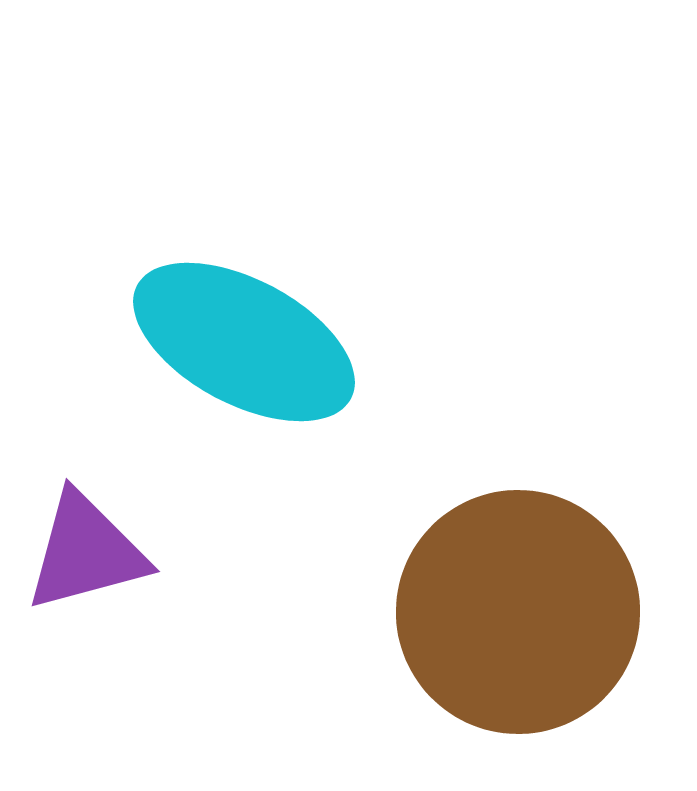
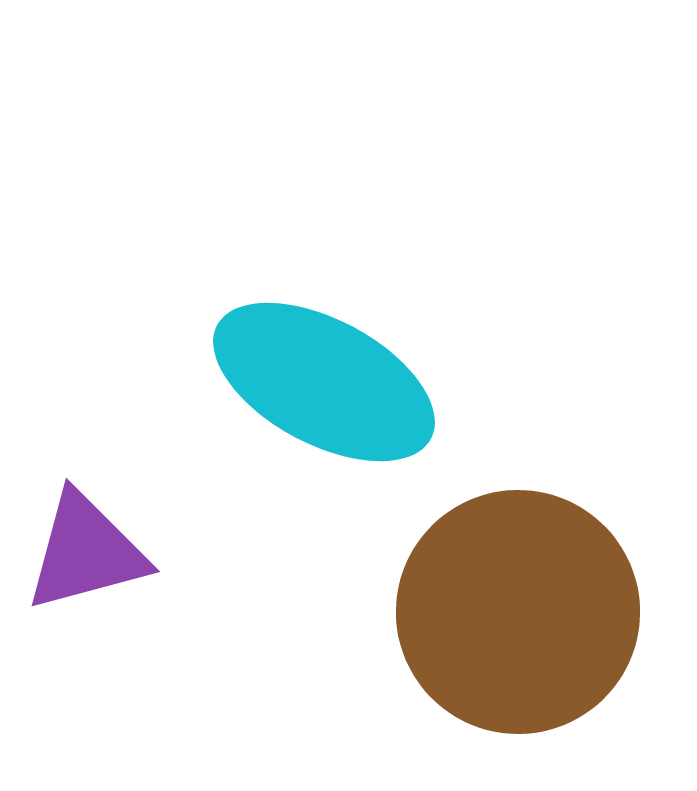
cyan ellipse: moved 80 px right, 40 px down
